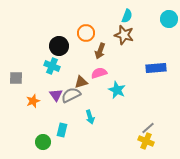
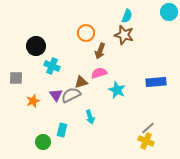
cyan circle: moved 7 px up
black circle: moved 23 px left
blue rectangle: moved 14 px down
